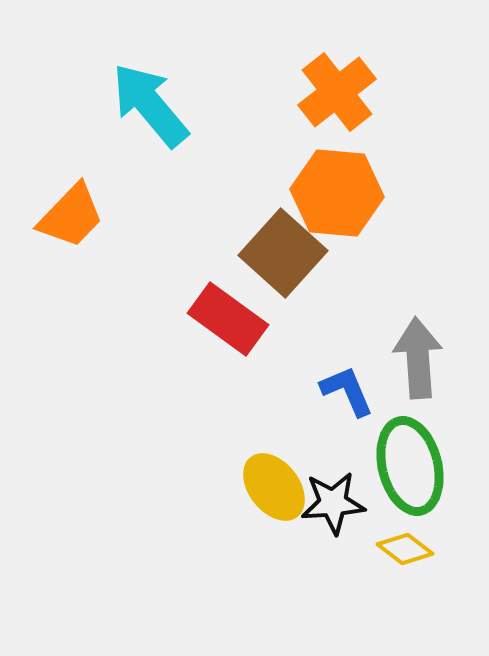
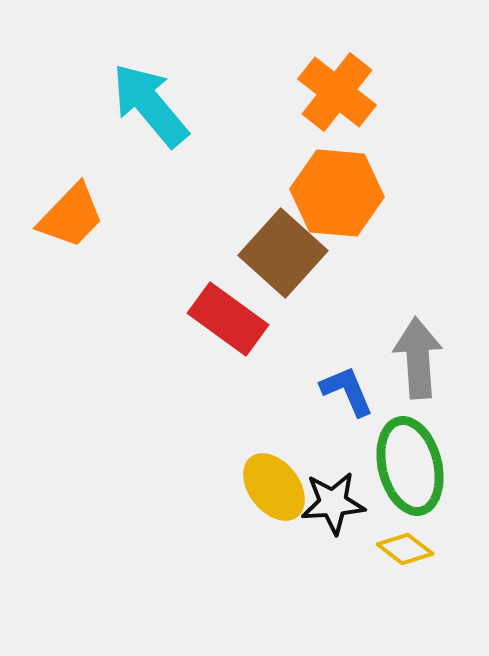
orange cross: rotated 14 degrees counterclockwise
